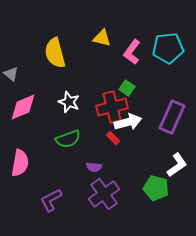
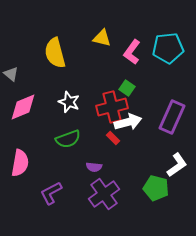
purple L-shape: moved 7 px up
